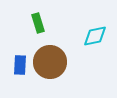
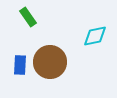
green rectangle: moved 10 px left, 6 px up; rotated 18 degrees counterclockwise
